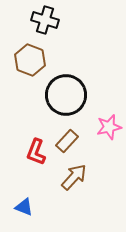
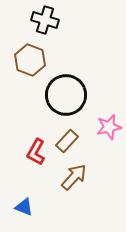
red L-shape: rotated 8 degrees clockwise
